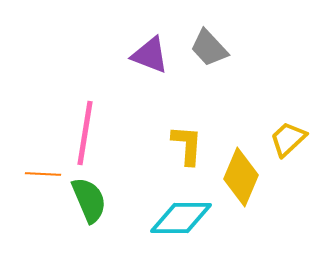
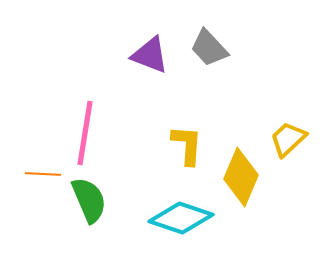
cyan diamond: rotated 18 degrees clockwise
